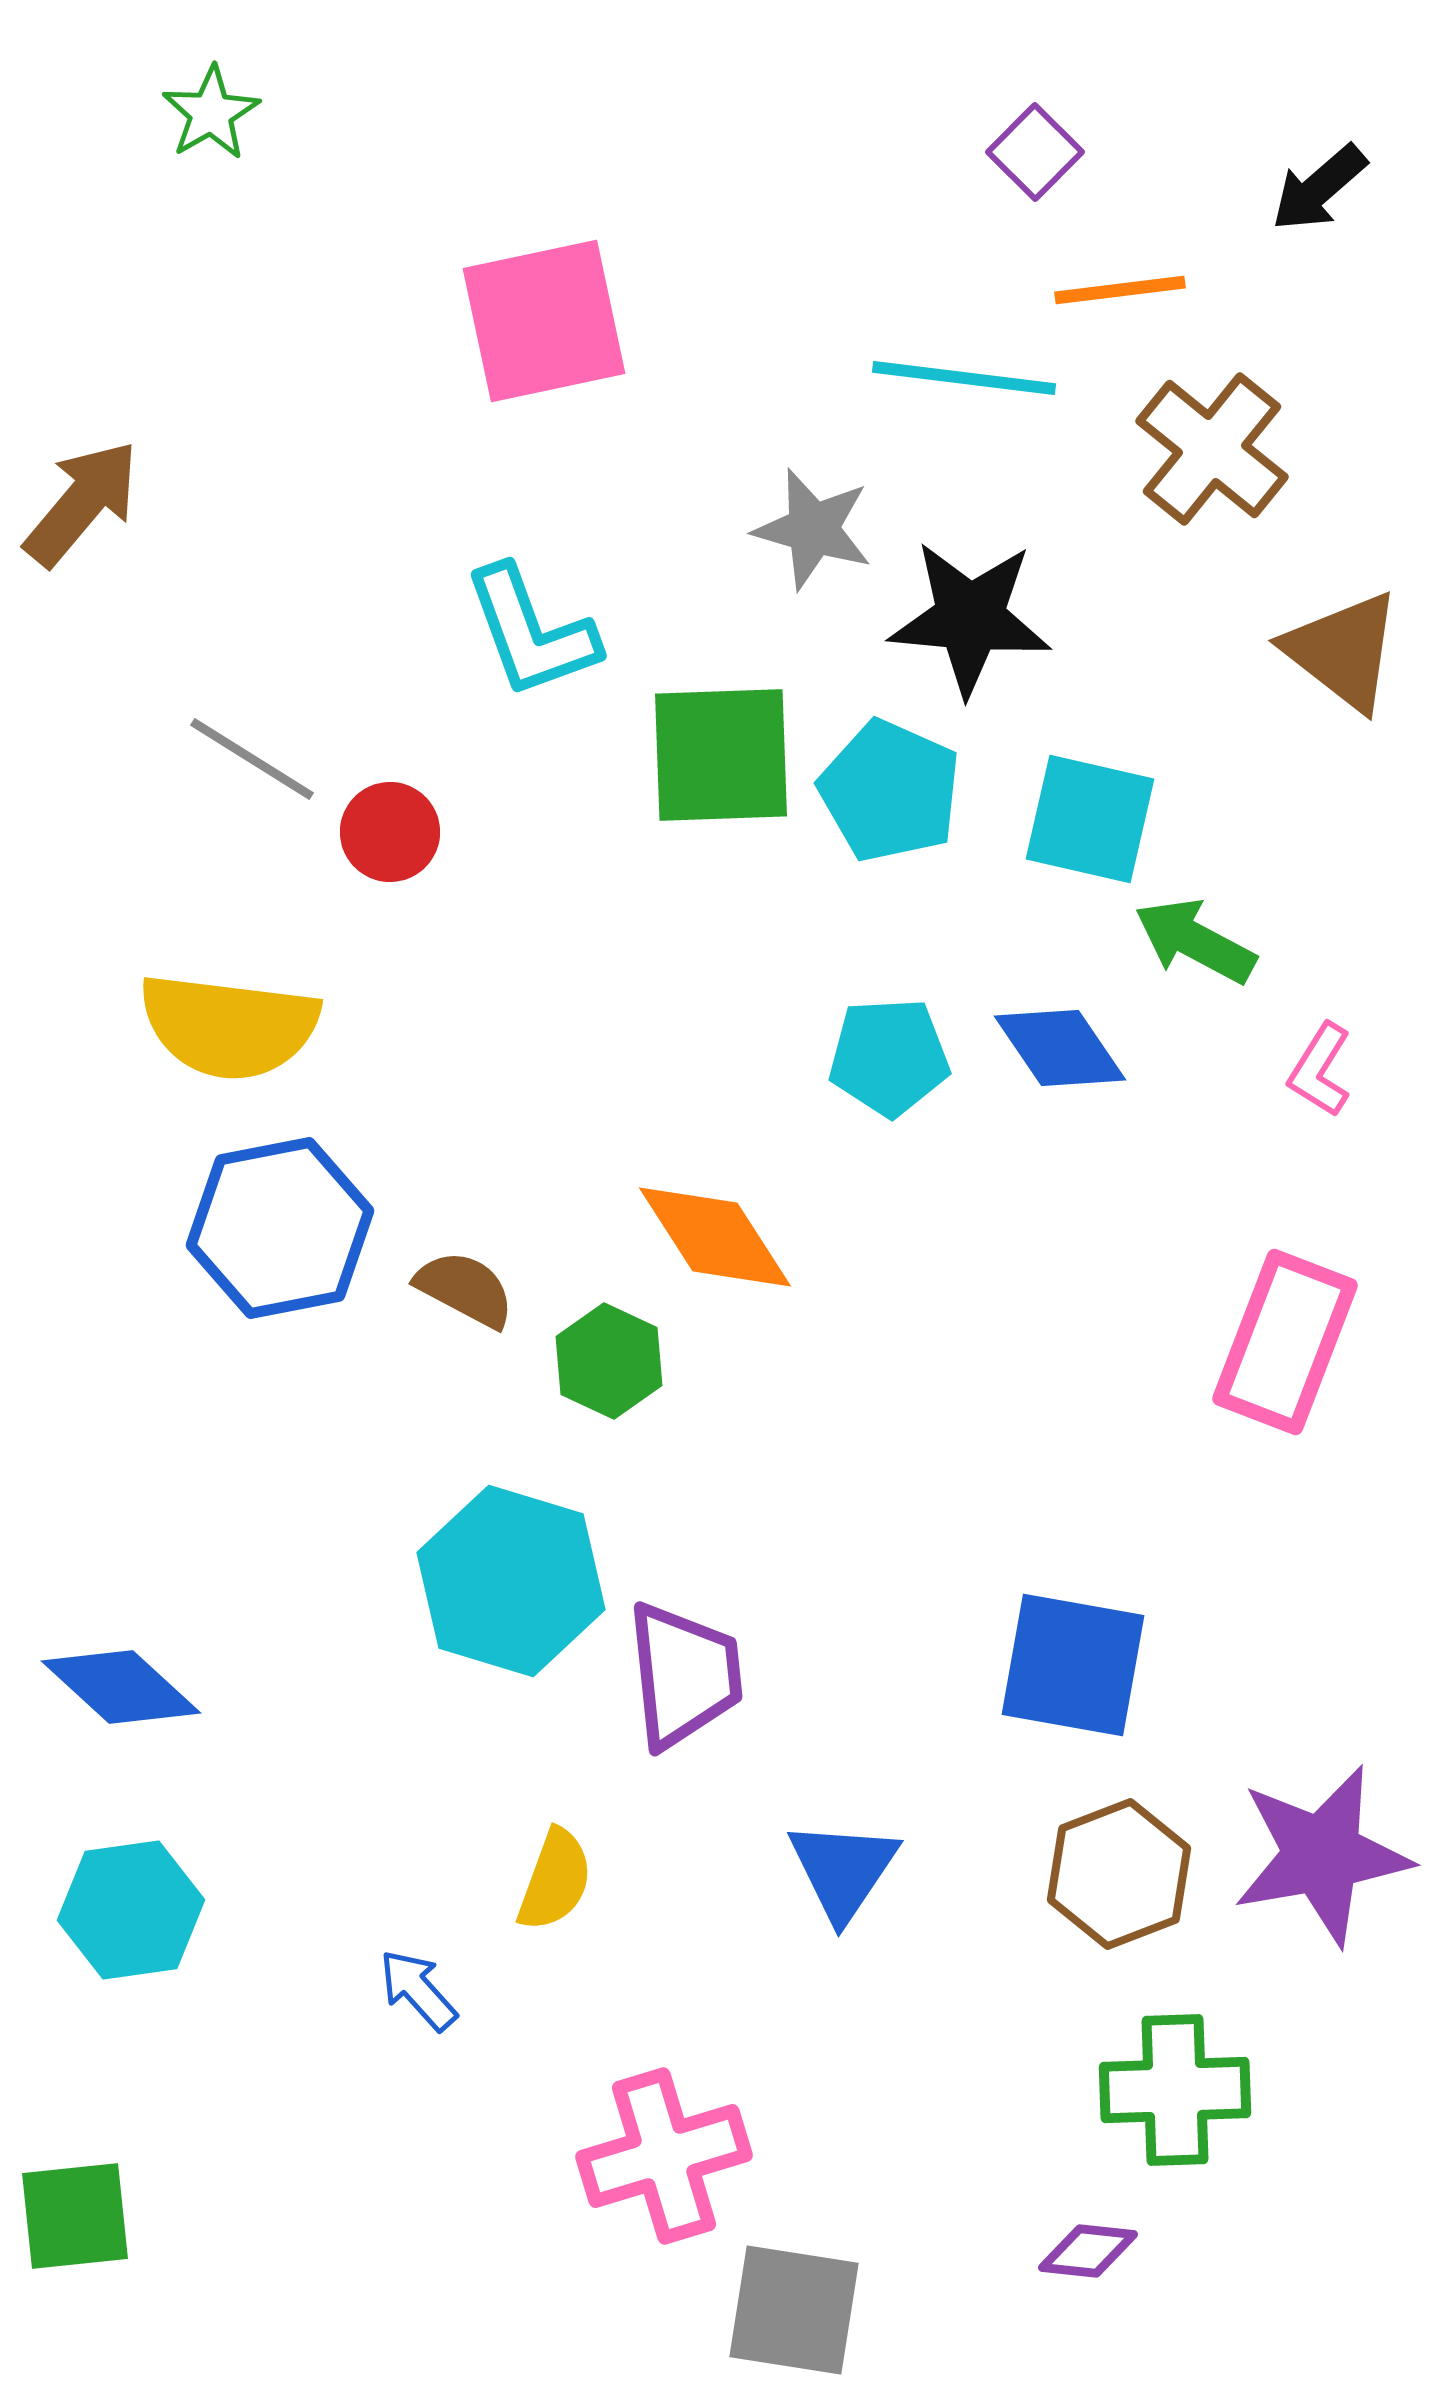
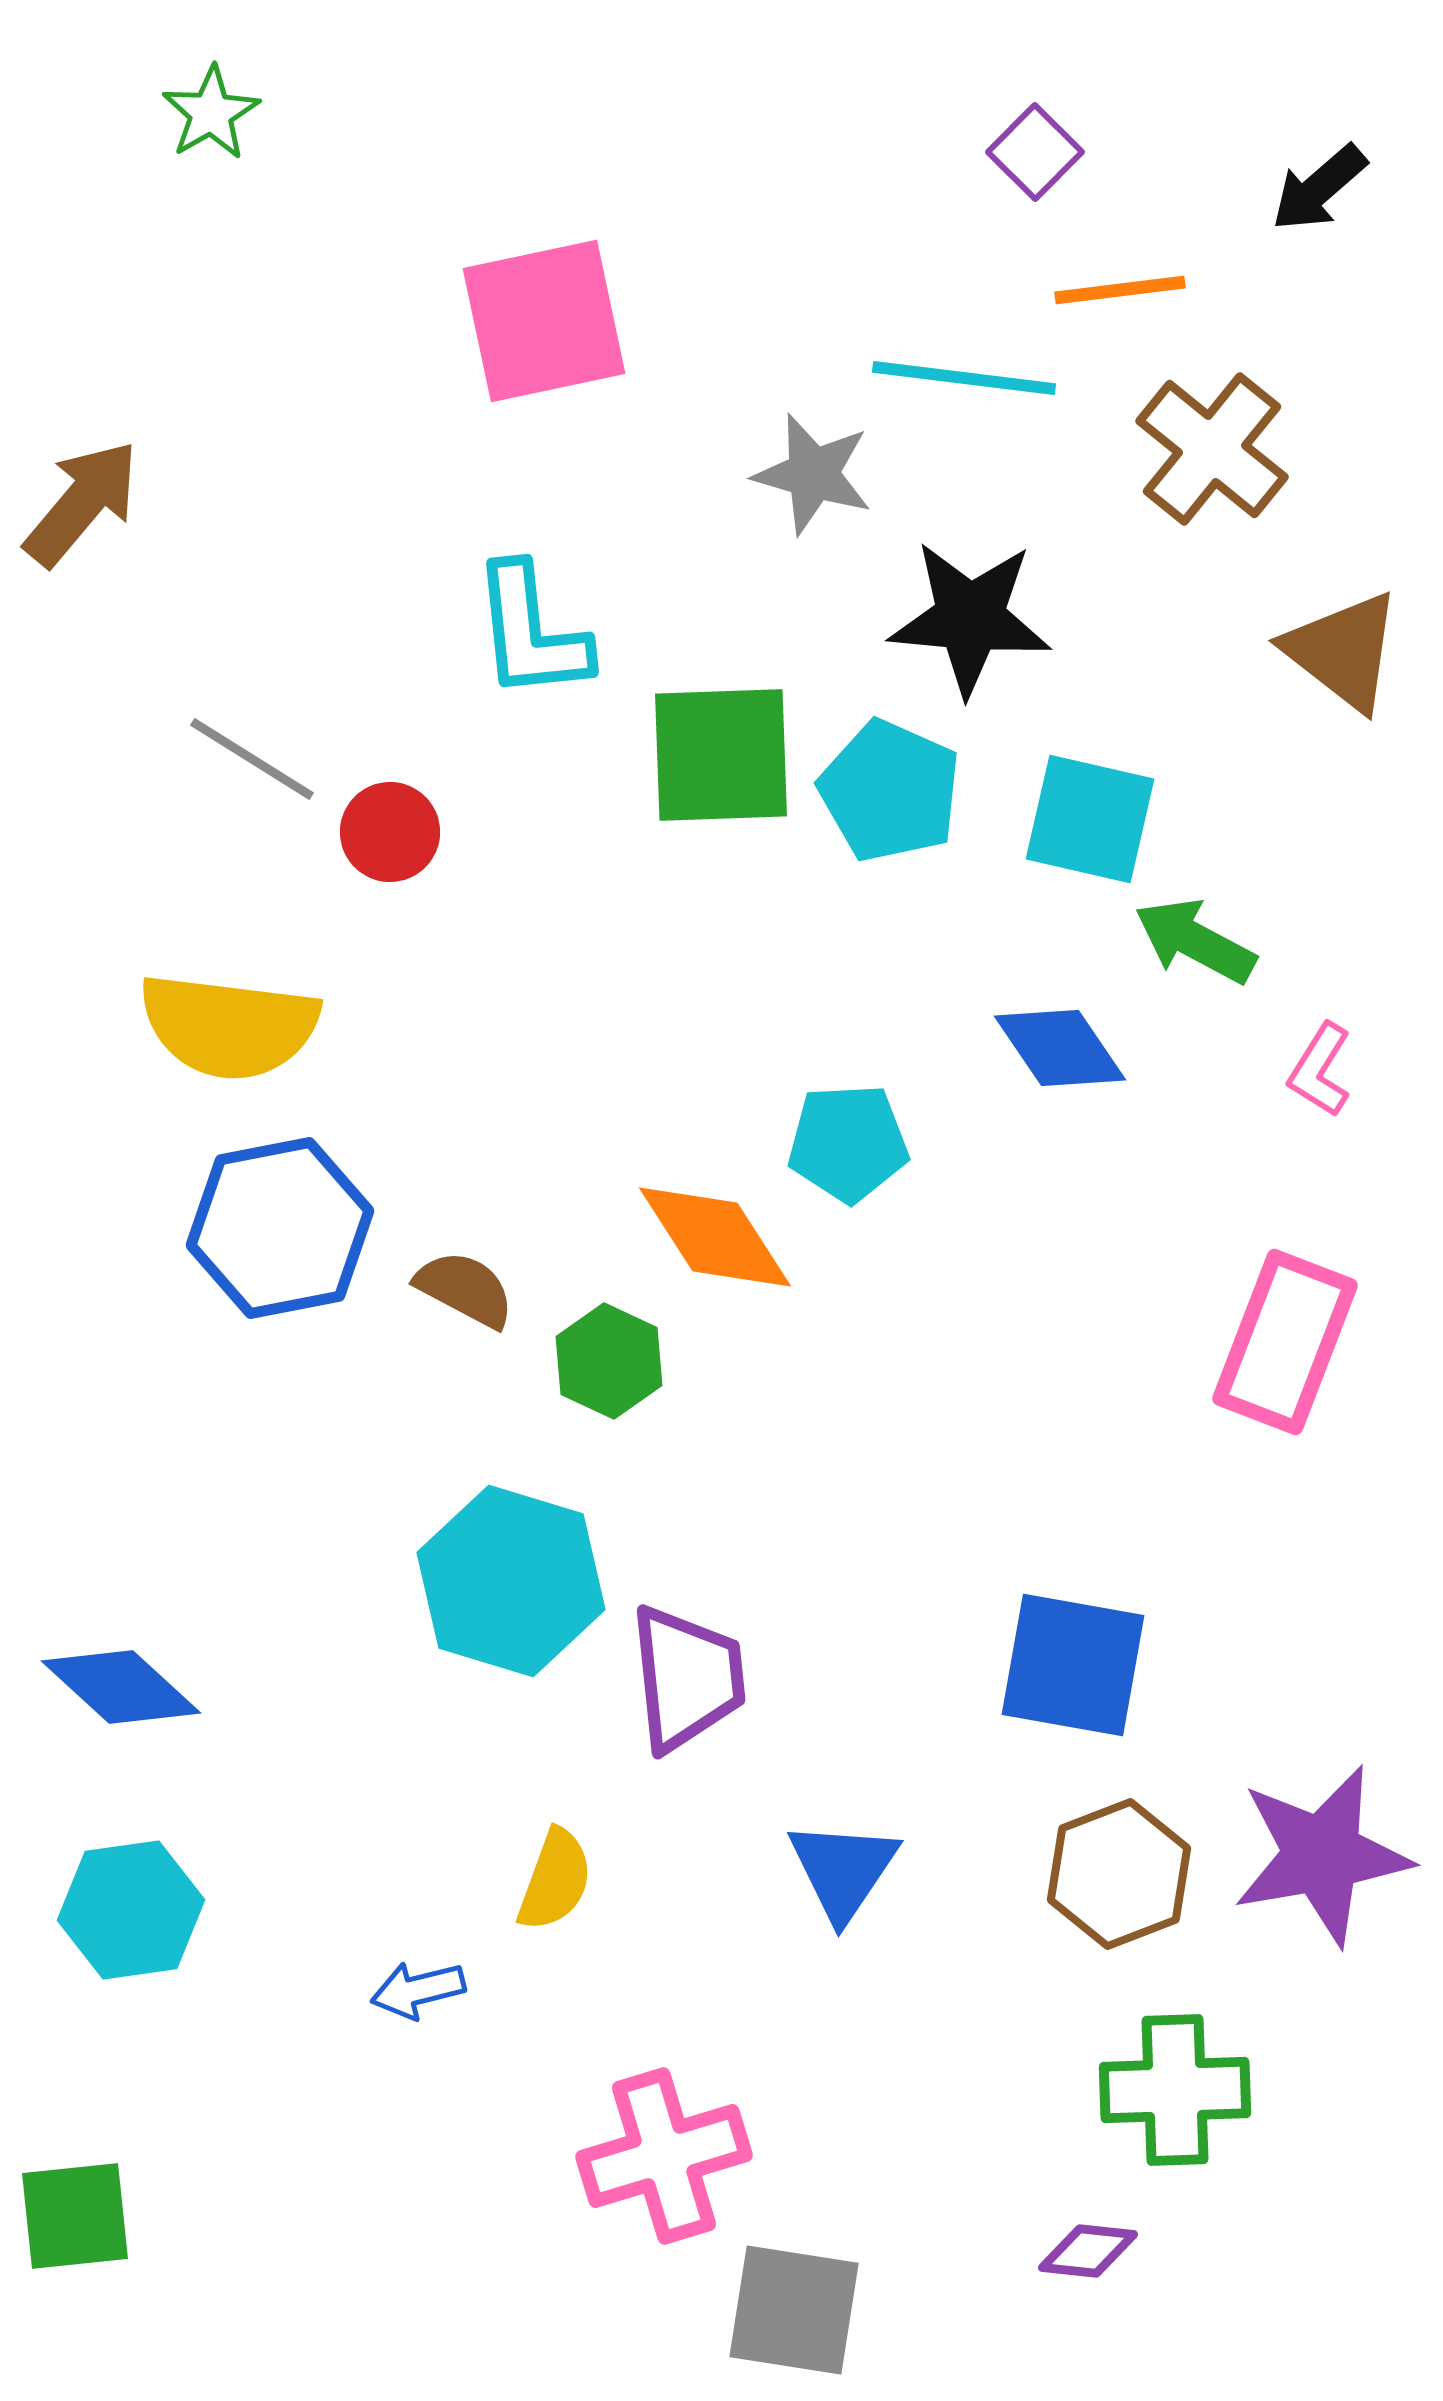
gray star at (813, 529): moved 55 px up
cyan L-shape at (531, 632): rotated 14 degrees clockwise
cyan pentagon at (889, 1057): moved 41 px left, 86 px down
purple trapezoid at (684, 1675): moved 3 px right, 3 px down
blue arrow at (418, 1990): rotated 62 degrees counterclockwise
